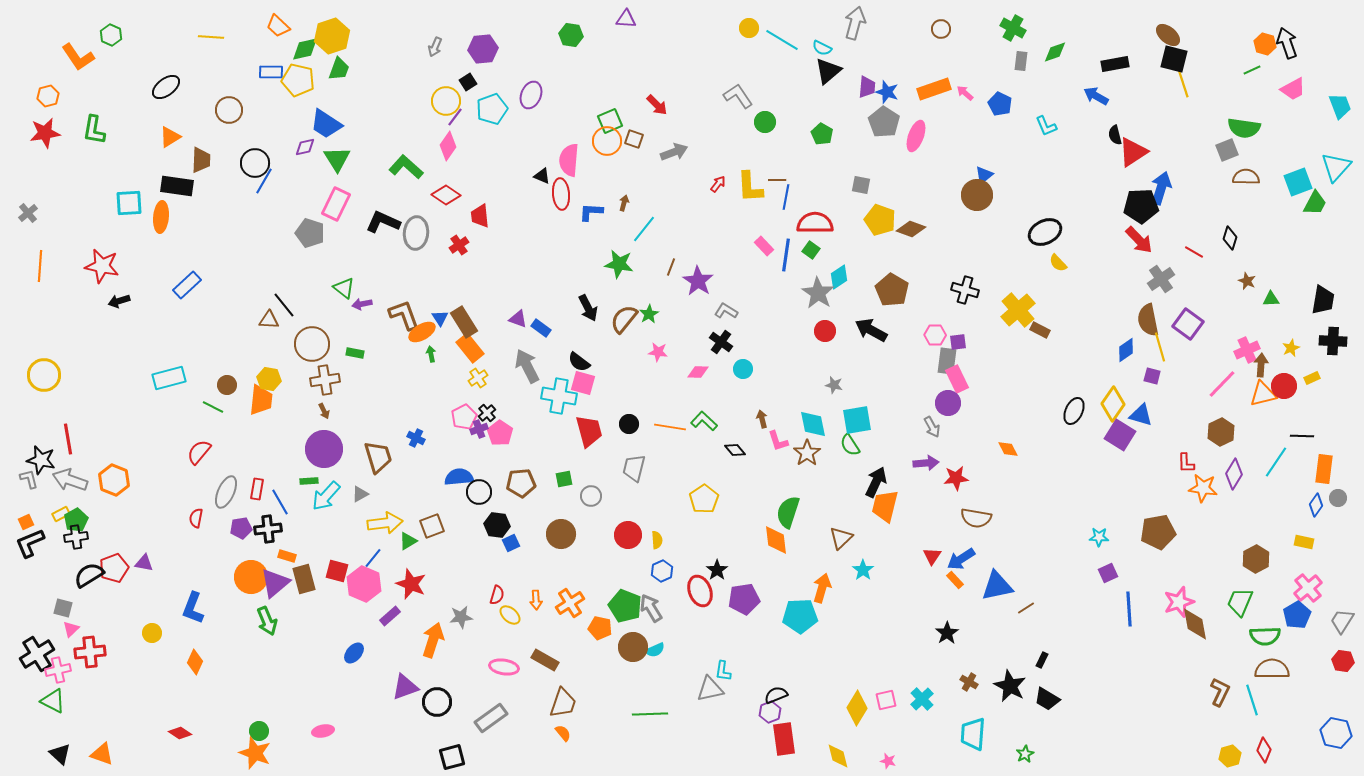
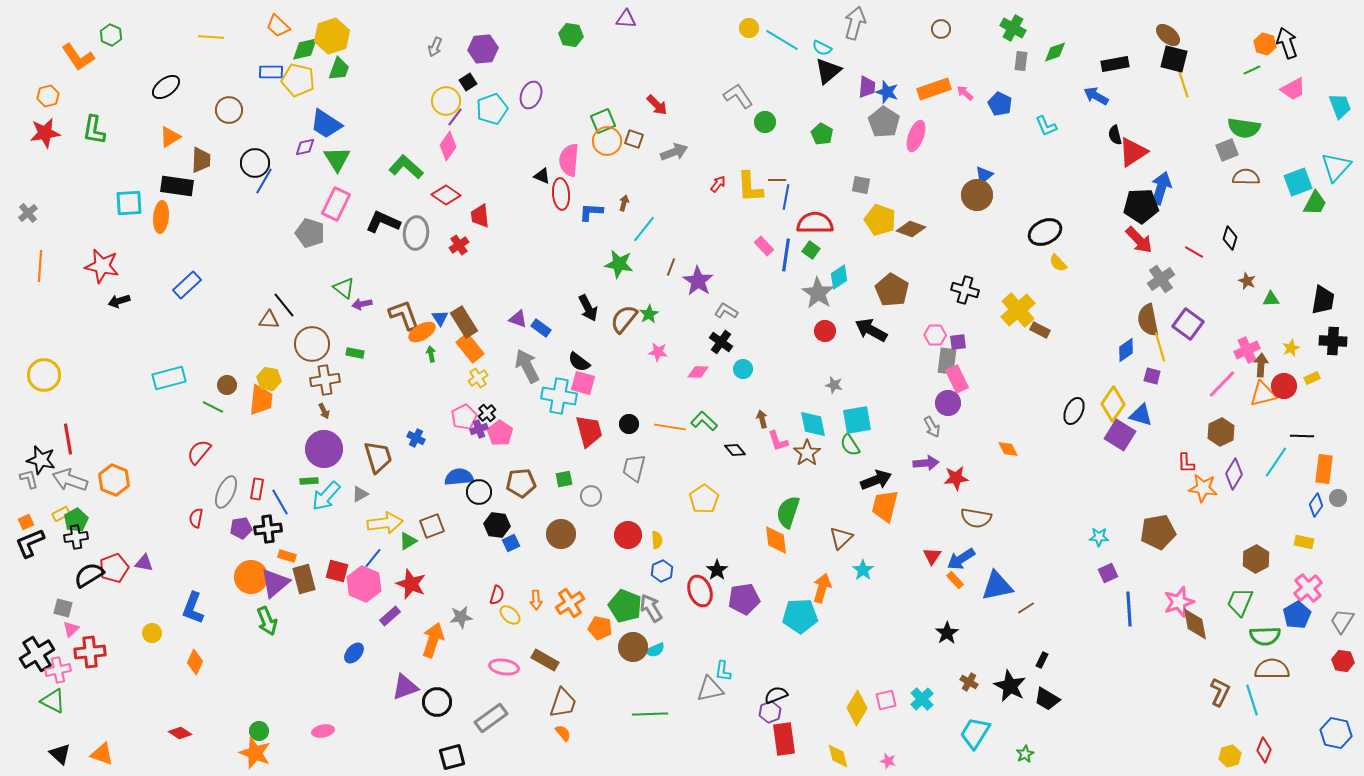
green square at (610, 121): moved 7 px left
black arrow at (876, 482): moved 2 px up; rotated 44 degrees clockwise
cyan trapezoid at (973, 734): moved 2 px right, 1 px up; rotated 28 degrees clockwise
